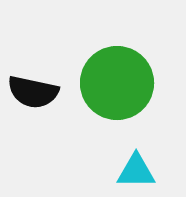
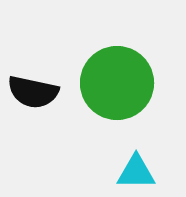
cyan triangle: moved 1 px down
